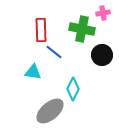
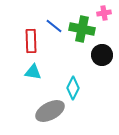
pink cross: moved 1 px right
red rectangle: moved 10 px left, 11 px down
blue line: moved 26 px up
cyan diamond: moved 1 px up
gray ellipse: rotated 12 degrees clockwise
